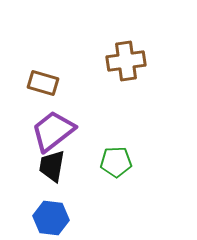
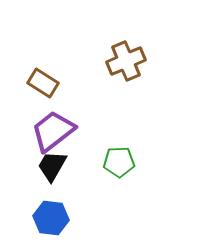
brown cross: rotated 15 degrees counterclockwise
brown rectangle: rotated 16 degrees clockwise
green pentagon: moved 3 px right
black trapezoid: rotated 20 degrees clockwise
